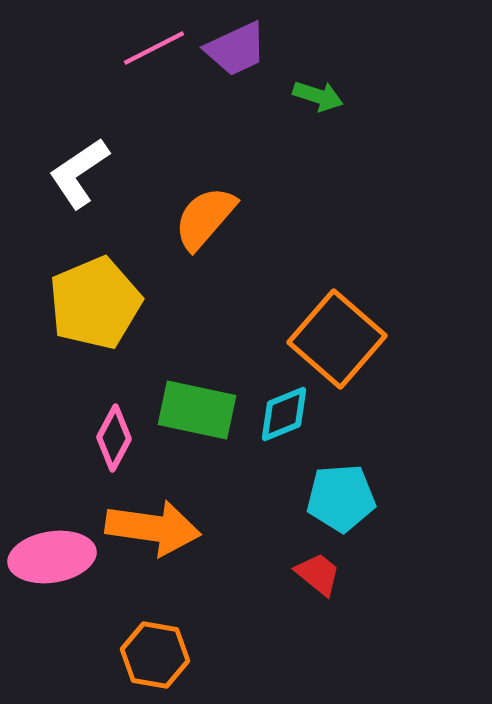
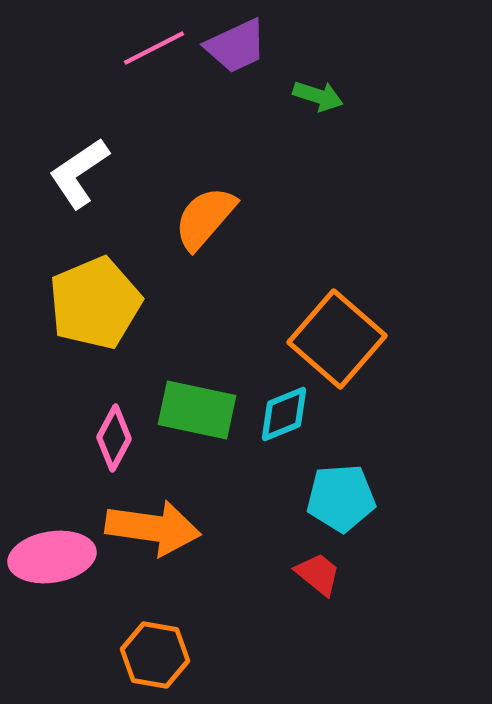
purple trapezoid: moved 3 px up
